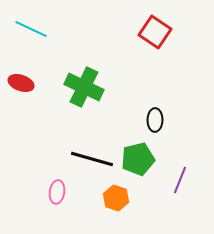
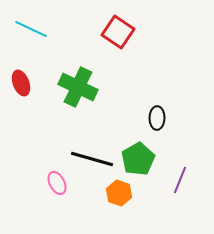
red square: moved 37 px left
red ellipse: rotated 50 degrees clockwise
green cross: moved 6 px left
black ellipse: moved 2 px right, 2 px up
green pentagon: rotated 16 degrees counterclockwise
pink ellipse: moved 9 px up; rotated 35 degrees counterclockwise
orange hexagon: moved 3 px right, 5 px up
